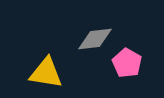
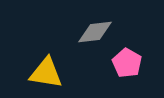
gray diamond: moved 7 px up
